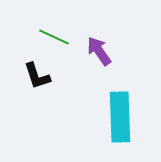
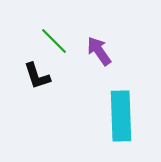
green line: moved 4 px down; rotated 20 degrees clockwise
cyan rectangle: moved 1 px right, 1 px up
